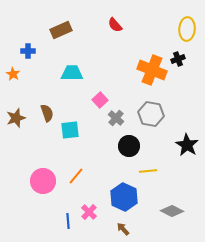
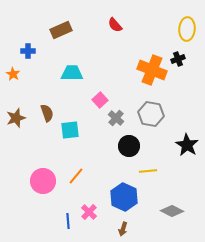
brown arrow: rotated 120 degrees counterclockwise
